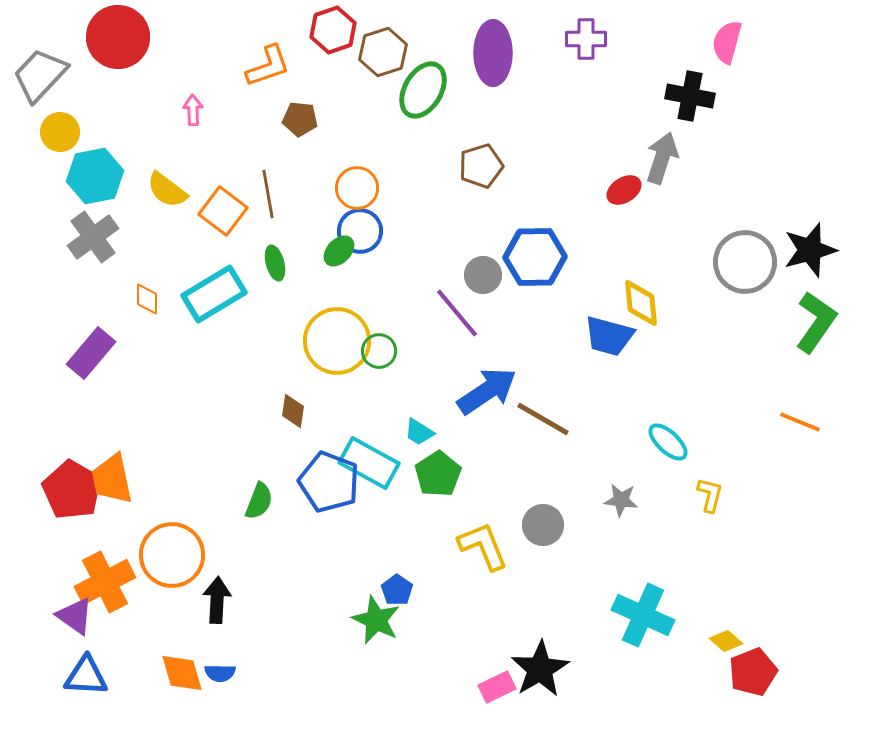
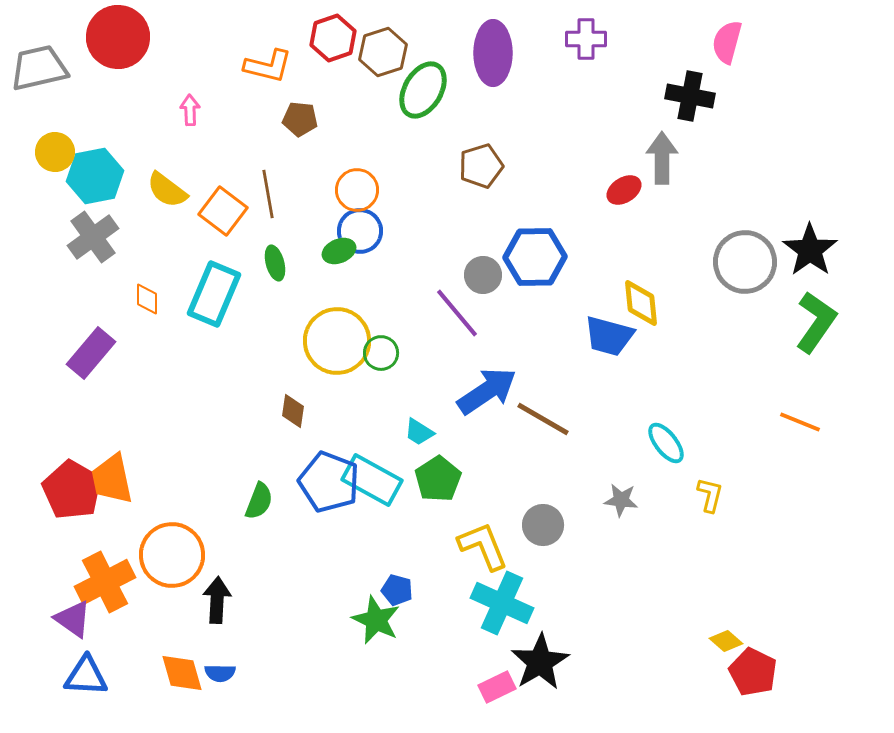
red hexagon at (333, 30): moved 8 px down
orange L-shape at (268, 66): rotated 33 degrees clockwise
gray trapezoid at (40, 75): moved 1 px left, 7 px up; rotated 34 degrees clockwise
pink arrow at (193, 110): moved 3 px left
yellow circle at (60, 132): moved 5 px left, 20 px down
gray arrow at (662, 158): rotated 18 degrees counterclockwise
orange circle at (357, 188): moved 2 px down
black star at (810, 250): rotated 20 degrees counterclockwise
green ellipse at (339, 251): rotated 24 degrees clockwise
cyan rectangle at (214, 294): rotated 36 degrees counterclockwise
green circle at (379, 351): moved 2 px right, 2 px down
cyan ellipse at (668, 442): moved 2 px left, 1 px down; rotated 9 degrees clockwise
cyan rectangle at (369, 463): moved 3 px right, 17 px down
green pentagon at (438, 474): moved 5 px down
blue pentagon at (397, 590): rotated 20 degrees counterclockwise
cyan cross at (643, 615): moved 141 px left, 12 px up
purple triangle at (75, 616): moved 2 px left, 3 px down
black star at (540, 669): moved 7 px up
red pentagon at (753, 672): rotated 24 degrees counterclockwise
